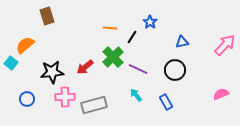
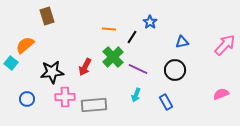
orange line: moved 1 px left, 1 px down
red arrow: rotated 24 degrees counterclockwise
cyan arrow: rotated 120 degrees counterclockwise
gray rectangle: rotated 10 degrees clockwise
